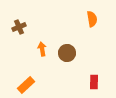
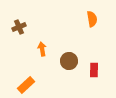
brown circle: moved 2 px right, 8 px down
red rectangle: moved 12 px up
